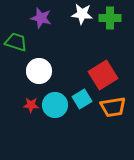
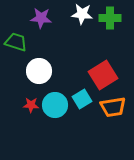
purple star: rotated 10 degrees counterclockwise
